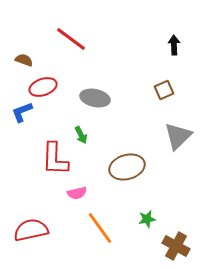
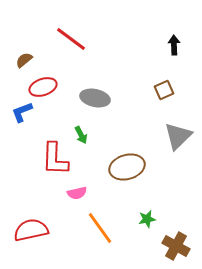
brown semicircle: rotated 60 degrees counterclockwise
